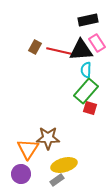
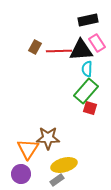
red line: rotated 15 degrees counterclockwise
cyan semicircle: moved 1 px right, 1 px up
